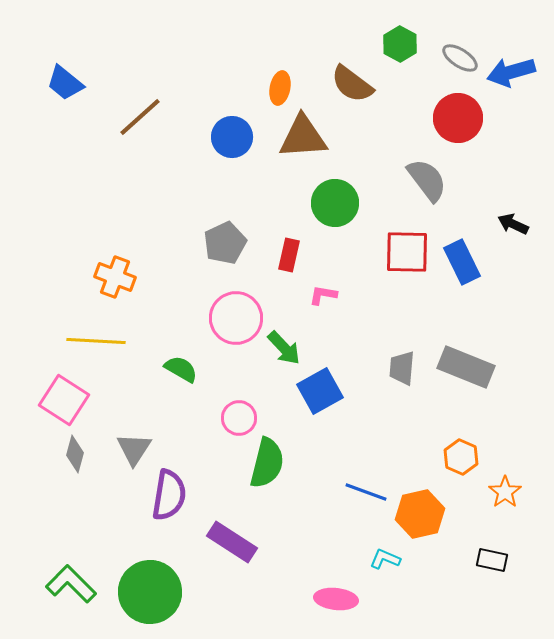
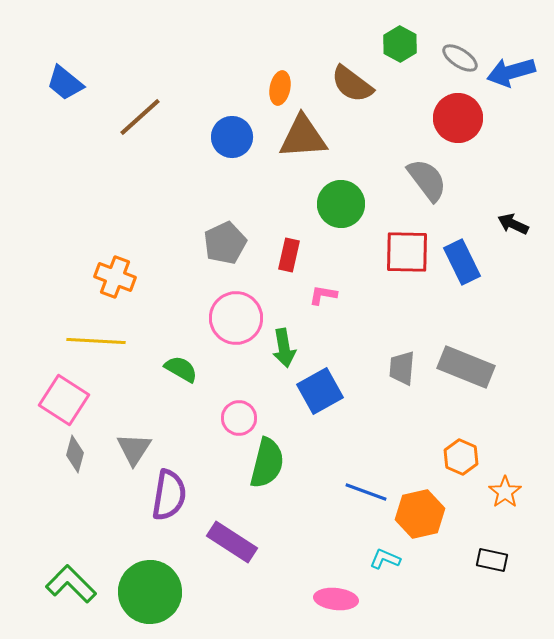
green circle at (335, 203): moved 6 px right, 1 px down
green arrow at (284, 348): rotated 33 degrees clockwise
